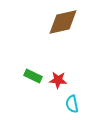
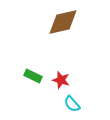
red star: moved 3 px right; rotated 12 degrees clockwise
cyan semicircle: rotated 30 degrees counterclockwise
